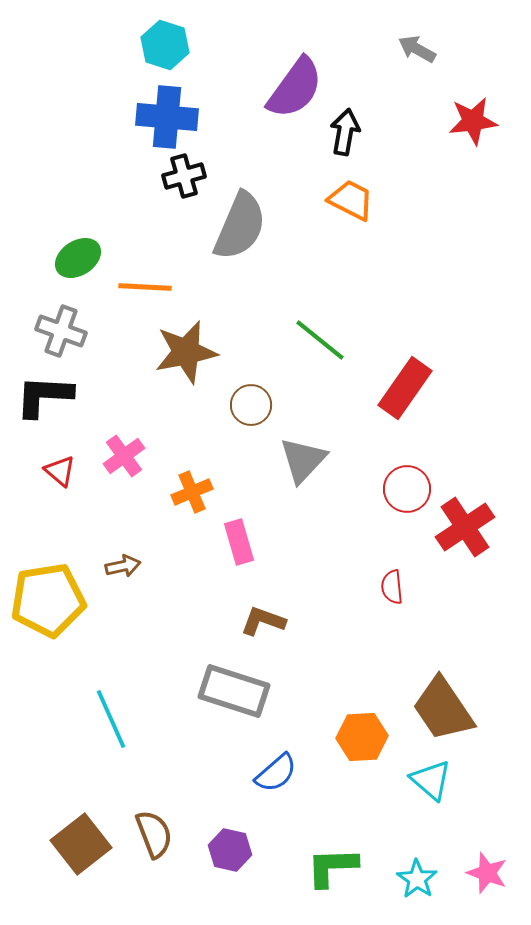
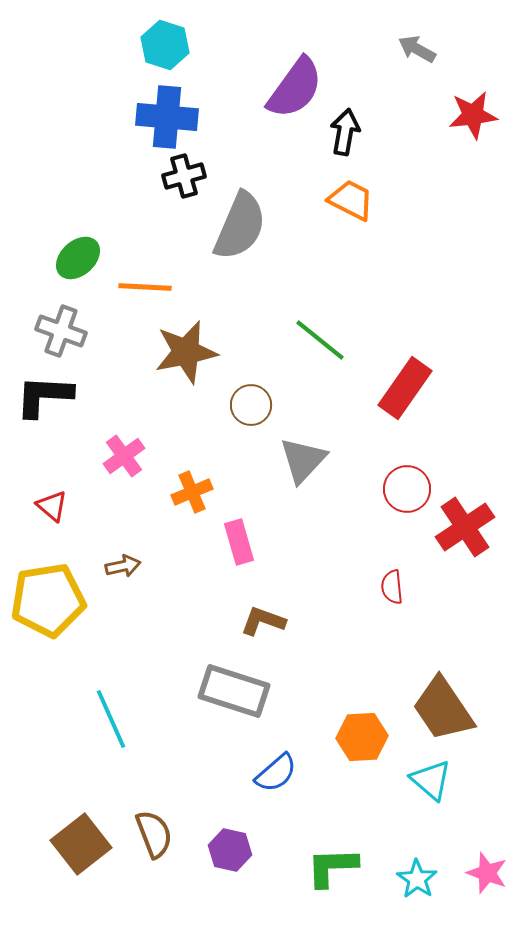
red star: moved 6 px up
green ellipse: rotated 9 degrees counterclockwise
red triangle: moved 8 px left, 35 px down
